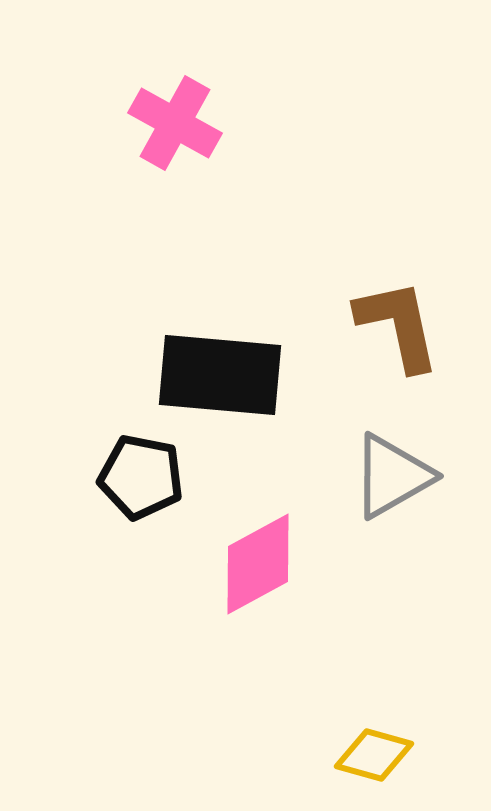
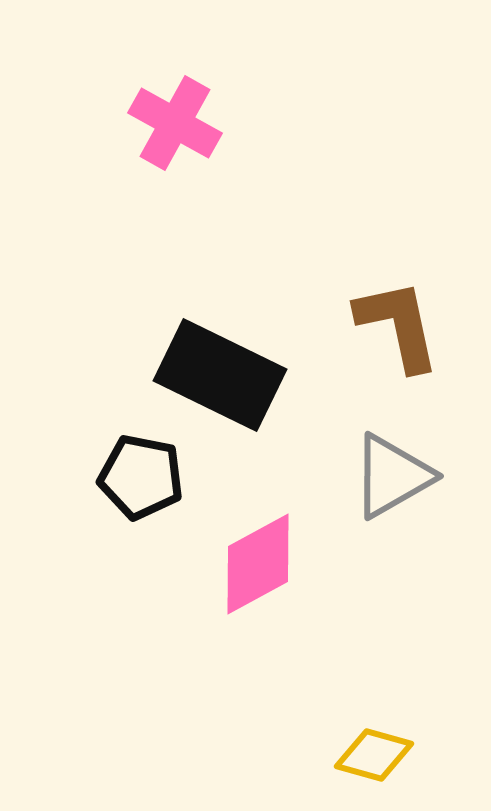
black rectangle: rotated 21 degrees clockwise
